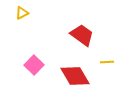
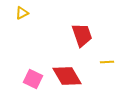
red trapezoid: rotated 35 degrees clockwise
pink square: moved 1 px left, 14 px down; rotated 18 degrees counterclockwise
red diamond: moved 8 px left
